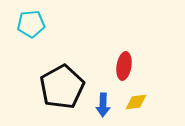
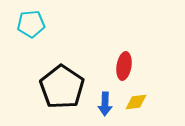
black pentagon: rotated 9 degrees counterclockwise
blue arrow: moved 2 px right, 1 px up
